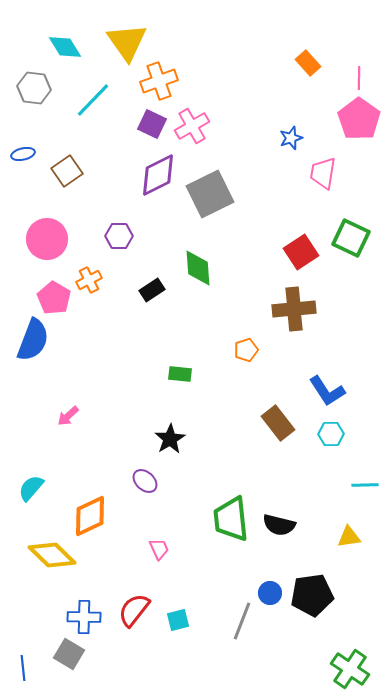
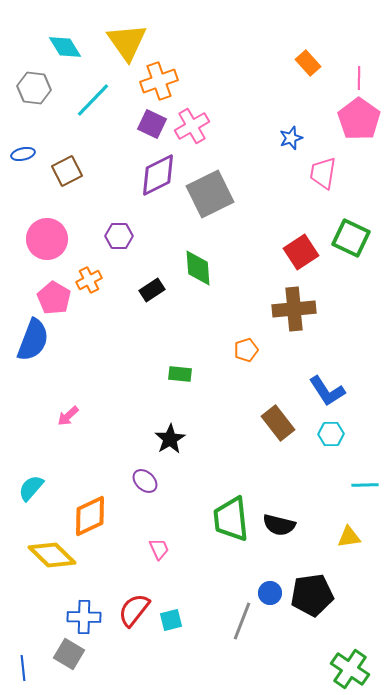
brown square at (67, 171): rotated 8 degrees clockwise
cyan square at (178, 620): moved 7 px left
